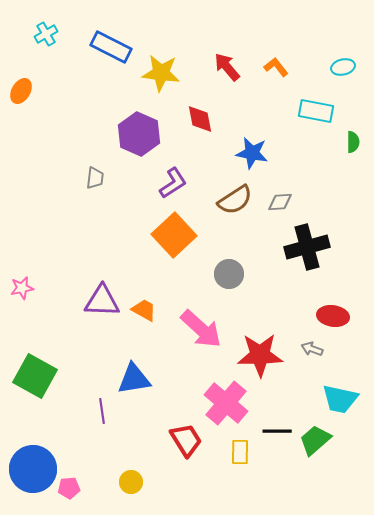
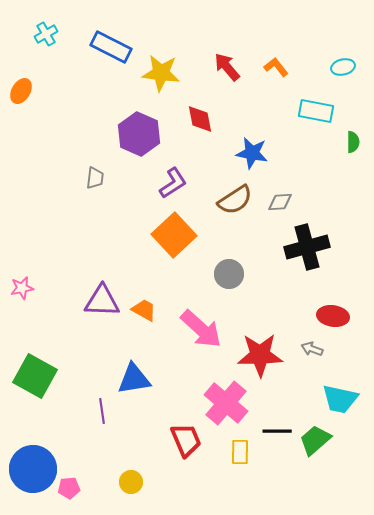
red trapezoid: rotated 9 degrees clockwise
